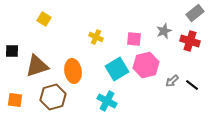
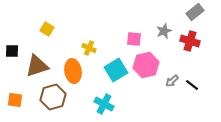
gray rectangle: moved 1 px up
yellow square: moved 3 px right, 10 px down
yellow cross: moved 7 px left, 11 px down
cyan square: moved 1 px left, 1 px down
cyan cross: moved 3 px left, 3 px down
